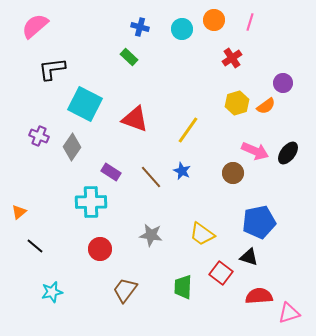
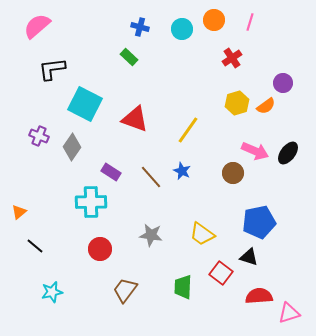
pink semicircle: moved 2 px right
